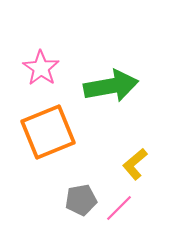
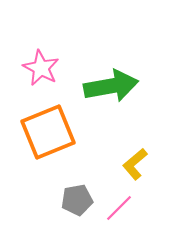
pink star: rotated 6 degrees counterclockwise
gray pentagon: moved 4 px left
